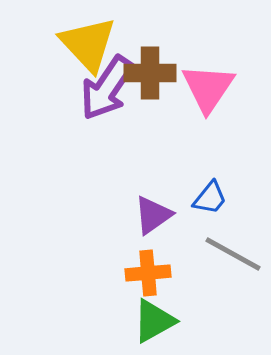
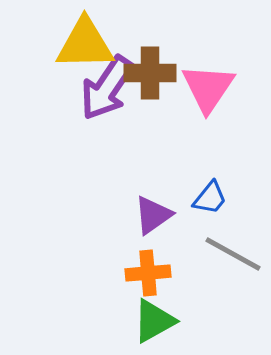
yellow triangle: moved 3 px left; rotated 48 degrees counterclockwise
